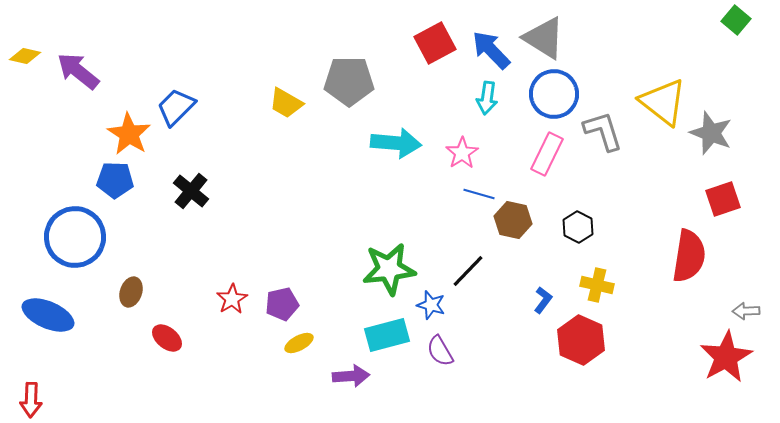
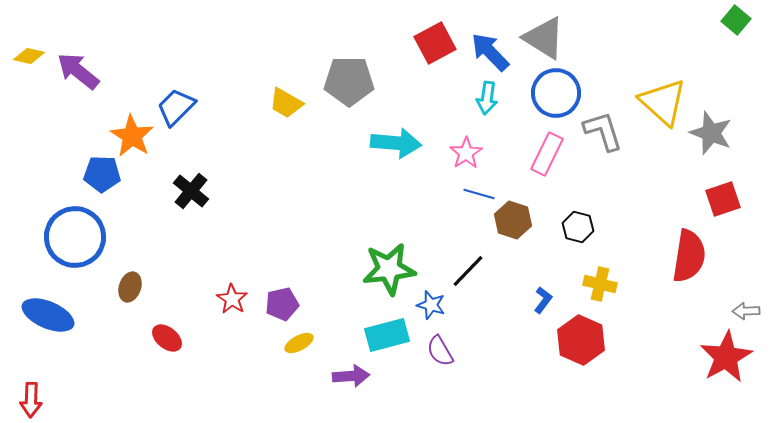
blue arrow at (491, 50): moved 1 px left, 2 px down
yellow diamond at (25, 56): moved 4 px right
blue circle at (554, 94): moved 2 px right, 1 px up
yellow triangle at (663, 102): rotated 4 degrees clockwise
orange star at (129, 134): moved 3 px right, 2 px down
pink star at (462, 153): moved 4 px right
blue pentagon at (115, 180): moved 13 px left, 6 px up
brown hexagon at (513, 220): rotated 6 degrees clockwise
black hexagon at (578, 227): rotated 12 degrees counterclockwise
yellow cross at (597, 285): moved 3 px right, 1 px up
brown ellipse at (131, 292): moved 1 px left, 5 px up
red star at (232, 299): rotated 8 degrees counterclockwise
